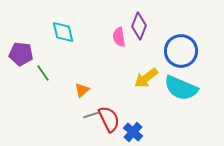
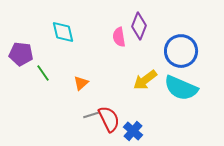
yellow arrow: moved 1 px left, 2 px down
orange triangle: moved 1 px left, 7 px up
blue cross: moved 1 px up
